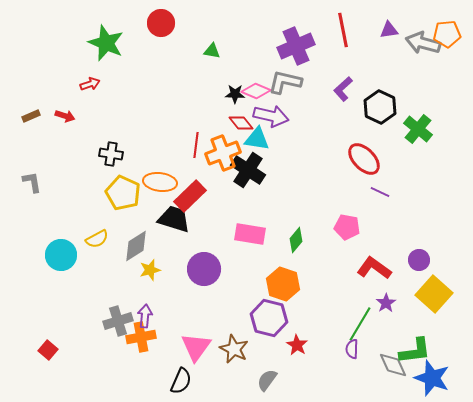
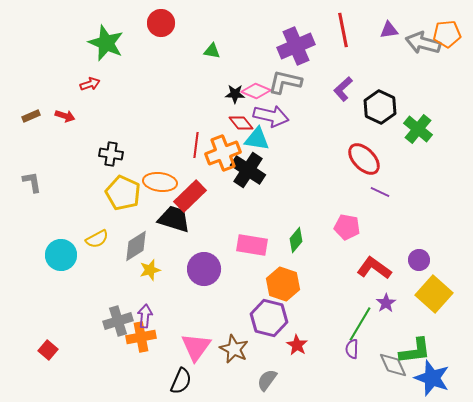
pink rectangle at (250, 234): moved 2 px right, 11 px down
